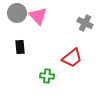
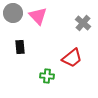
gray circle: moved 4 px left
gray cross: moved 2 px left; rotated 14 degrees clockwise
